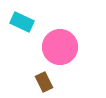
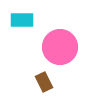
cyan rectangle: moved 2 px up; rotated 25 degrees counterclockwise
